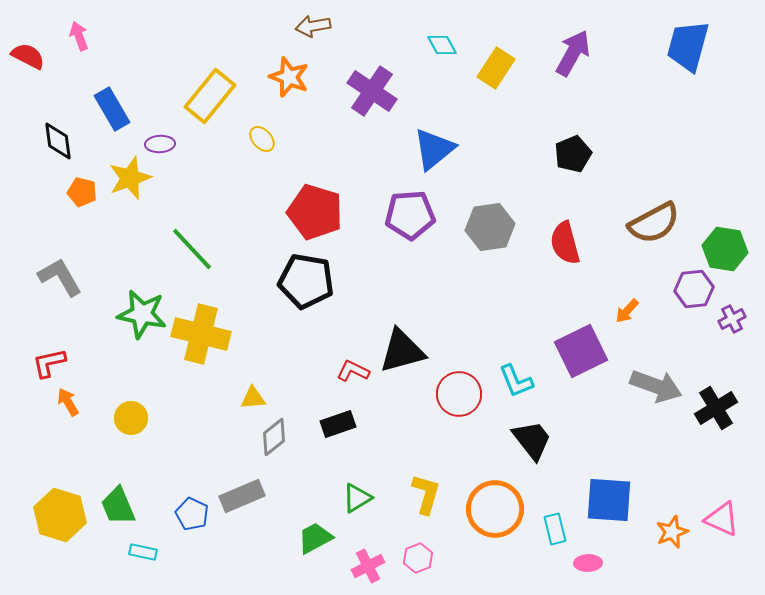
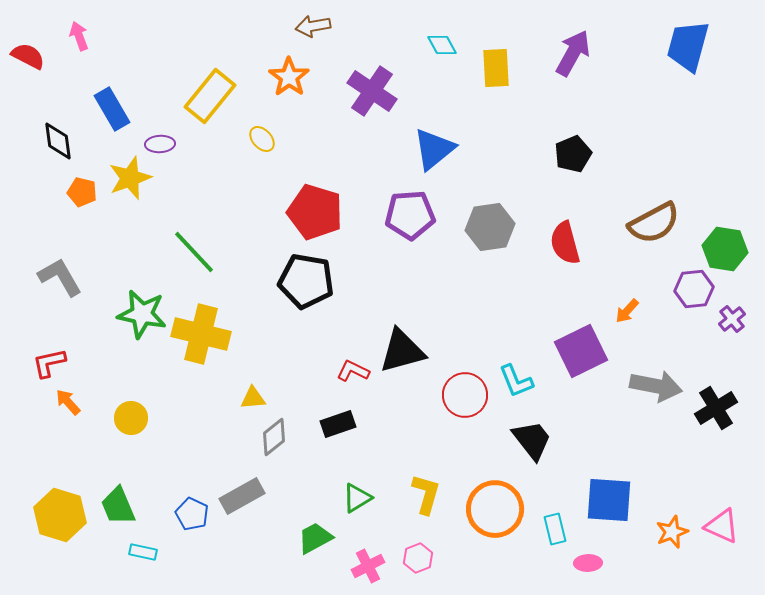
yellow rectangle at (496, 68): rotated 36 degrees counterclockwise
orange star at (289, 77): rotated 15 degrees clockwise
green line at (192, 249): moved 2 px right, 3 px down
purple cross at (732, 319): rotated 12 degrees counterclockwise
gray arrow at (656, 386): rotated 9 degrees counterclockwise
red circle at (459, 394): moved 6 px right, 1 px down
orange arrow at (68, 402): rotated 12 degrees counterclockwise
gray rectangle at (242, 496): rotated 6 degrees counterclockwise
pink triangle at (722, 519): moved 7 px down
